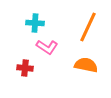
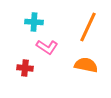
cyan cross: moved 1 px left, 1 px up
